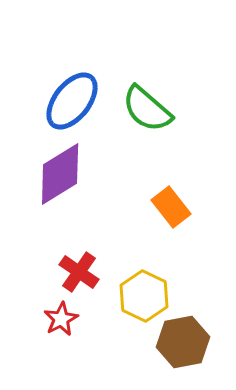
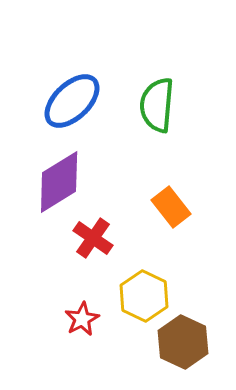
blue ellipse: rotated 8 degrees clockwise
green semicircle: moved 10 px right, 4 px up; rotated 54 degrees clockwise
purple diamond: moved 1 px left, 8 px down
red cross: moved 14 px right, 34 px up
red star: moved 21 px right
brown hexagon: rotated 24 degrees counterclockwise
